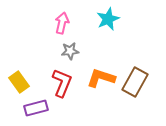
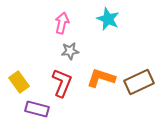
cyan star: rotated 25 degrees counterclockwise
brown rectangle: moved 4 px right; rotated 36 degrees clockwise
purple rectangle: moved 1 px right, 1 px down; rotated 30 degrees clockwise
